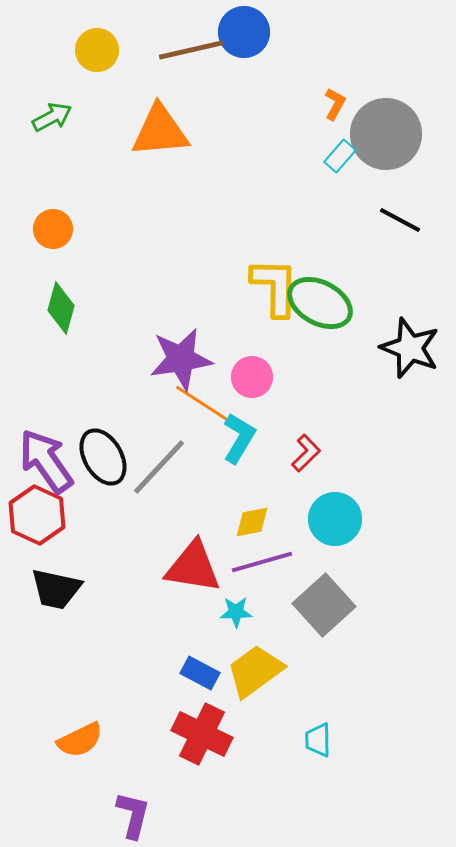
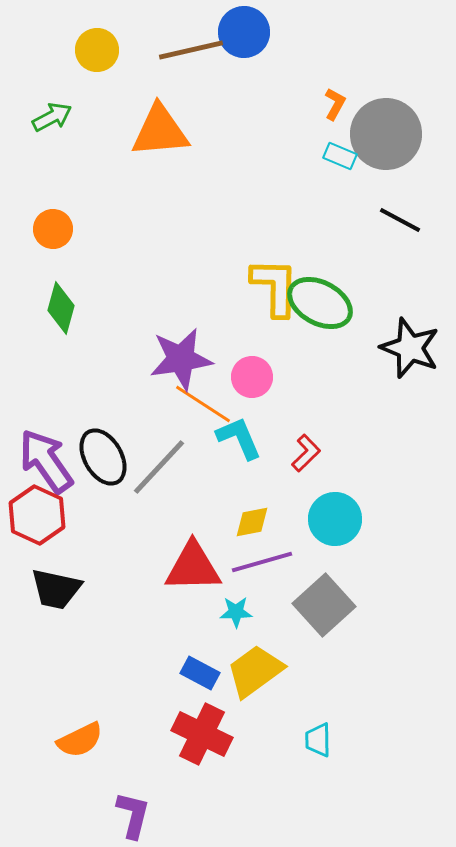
cyan rectangle: rotated 72 degrees clockwise
cyan L-shape: rotated 54 degrees counterclockwise
red triangle: rotated 10 degrees counterclockwise
